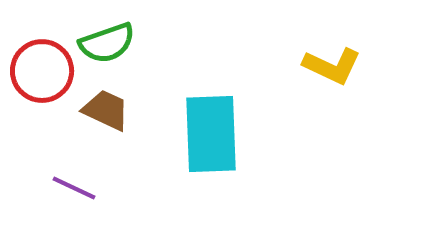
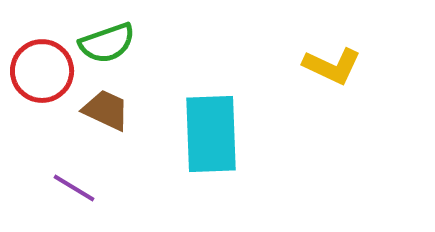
purple line: rotated 6 degrees clockwise
